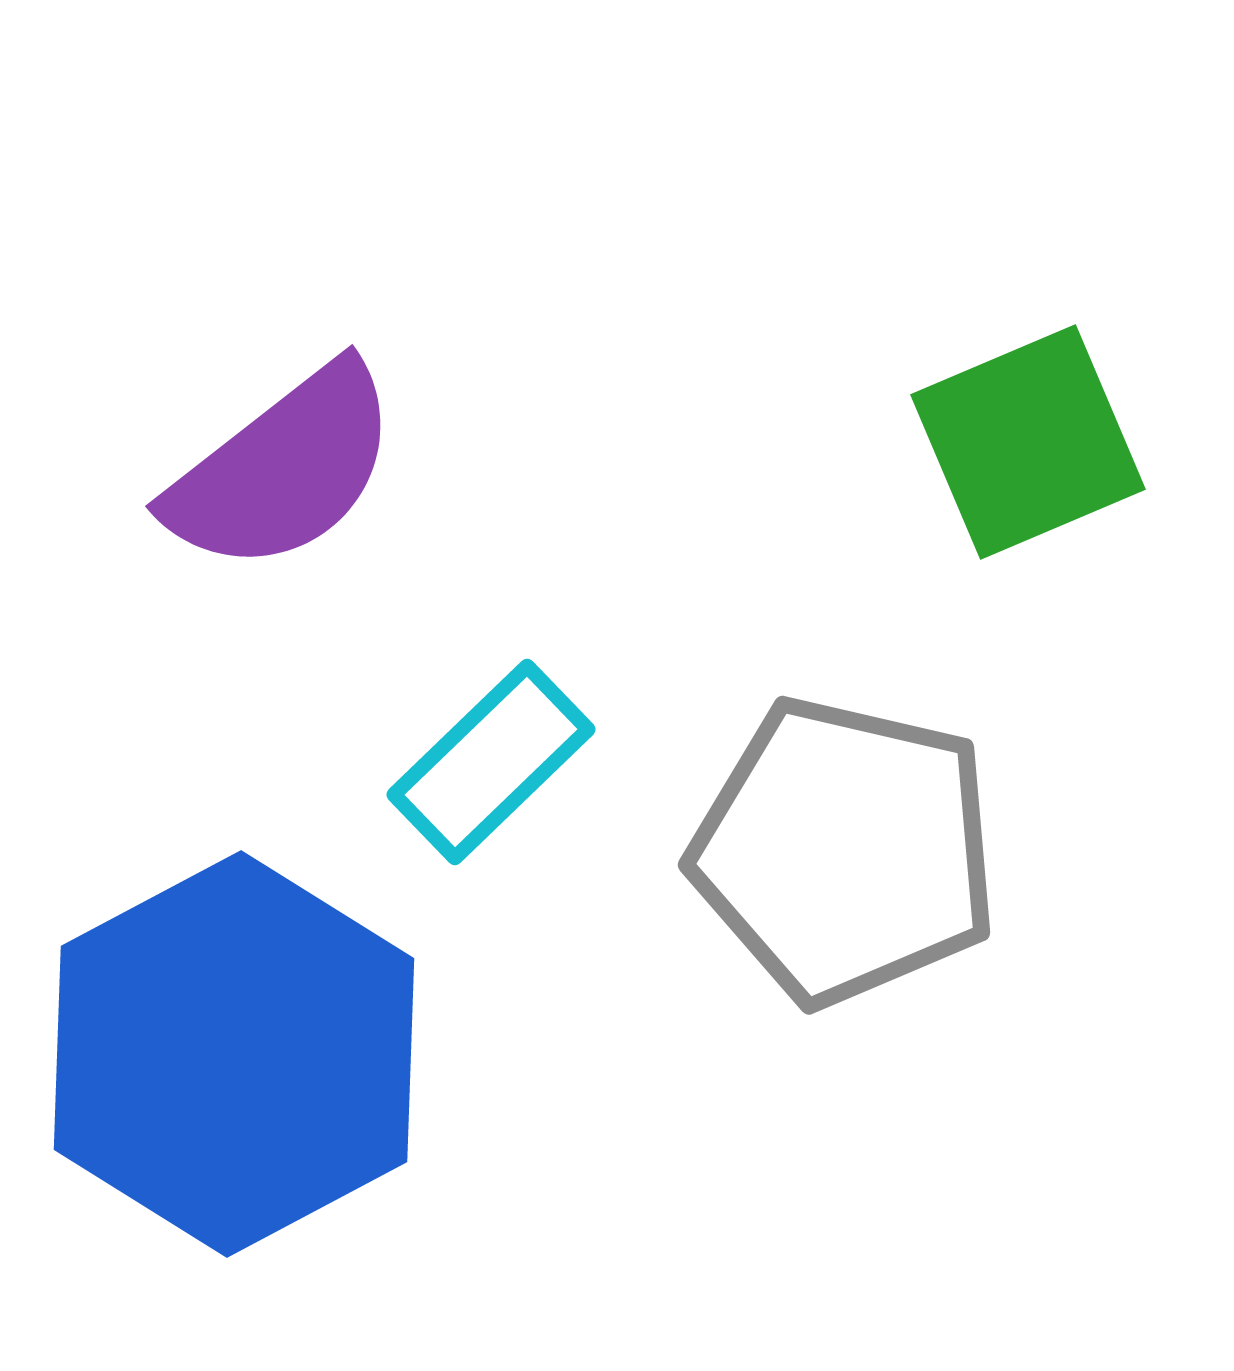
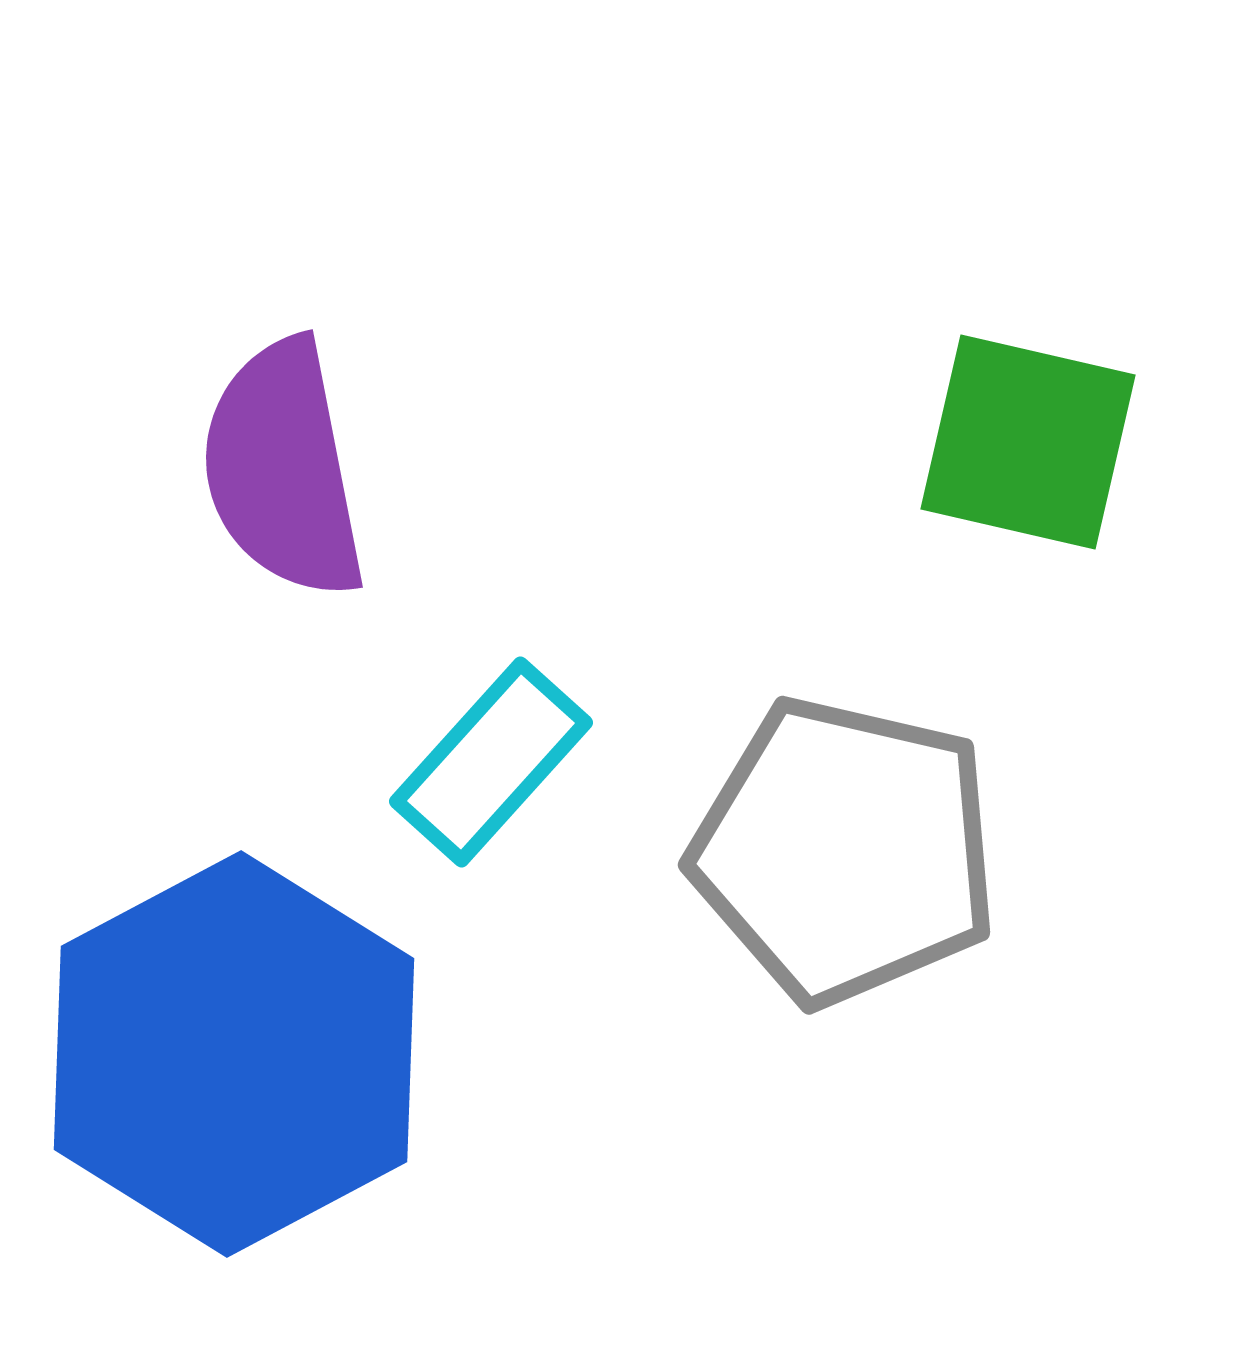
green square: rotated 36 degrees clockwise
purple semicircle: rotated 117 degrees clockwise
cyan rectangle: rotated 4 degrees counterclockwise
